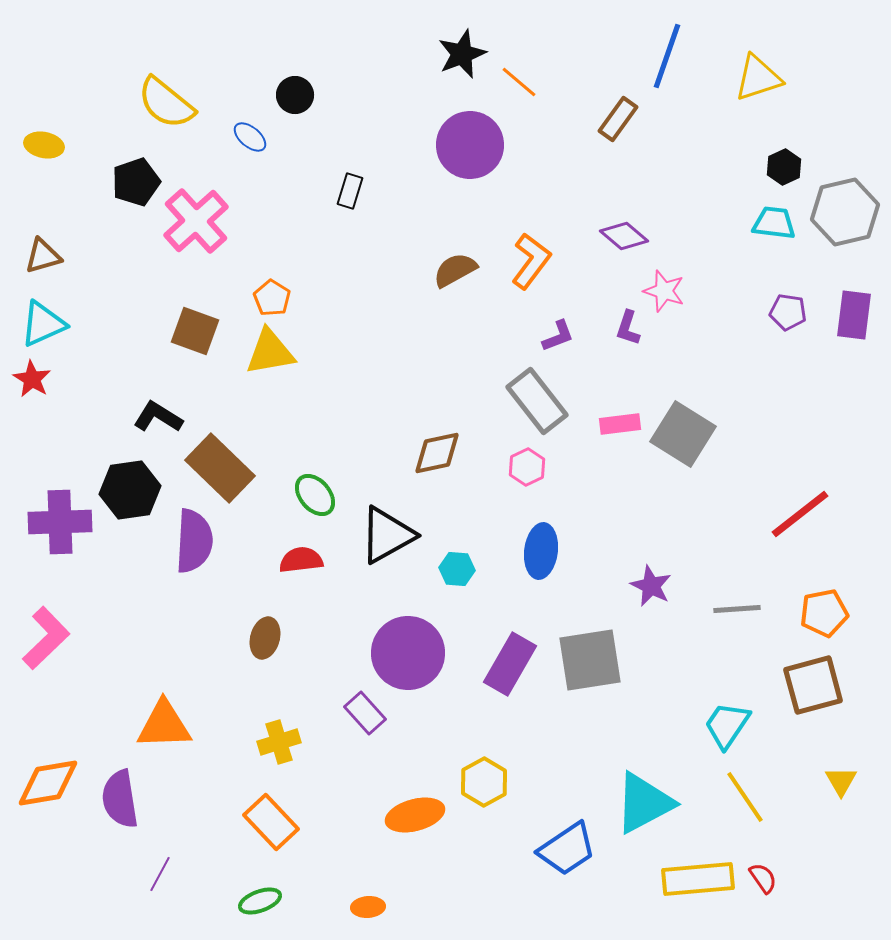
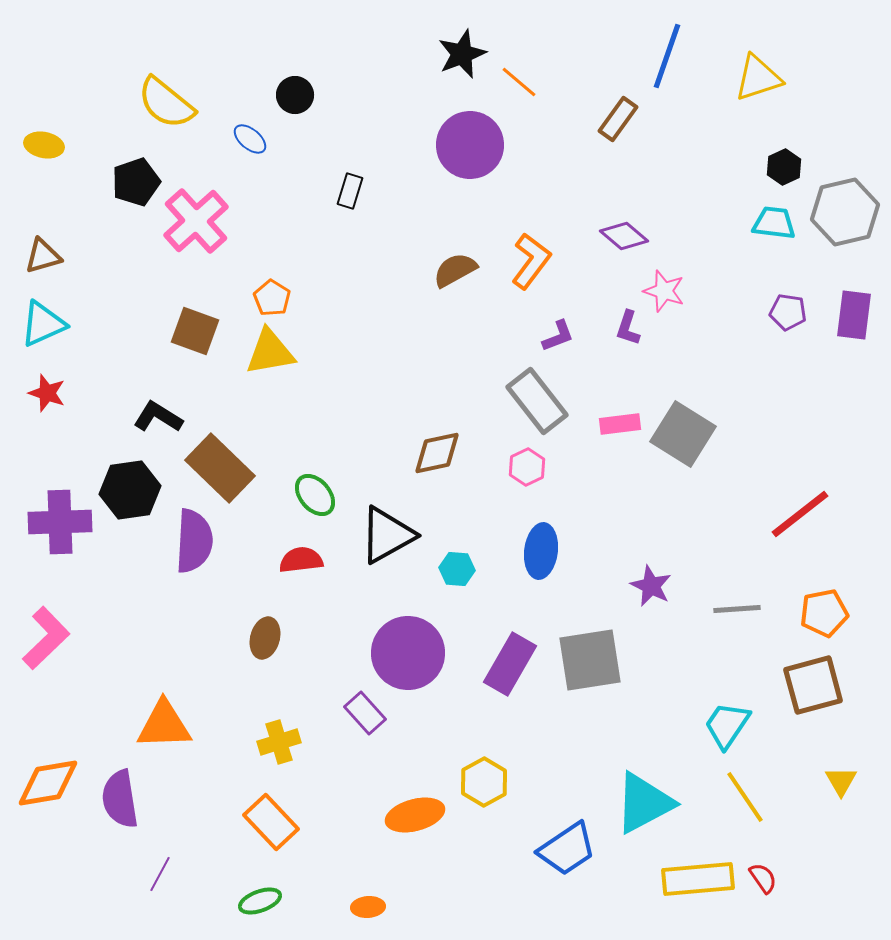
blue ellipse at (250, 137): moved 2 px down
red star at (32, 379): moved 15 px right, 14 px down; rotated 12 degrees counterclockwise
